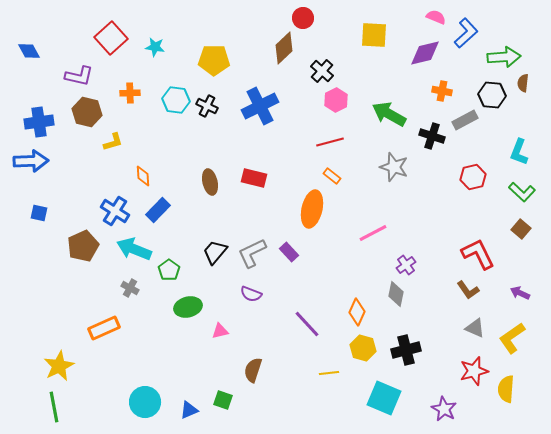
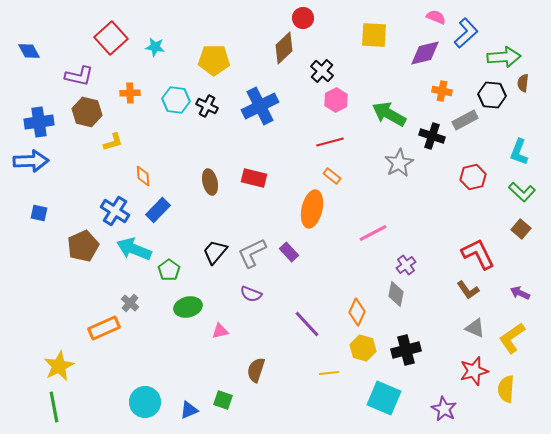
gray star at (394, 167): moved 5 px right, 4 px up; rotated 24 degrees clockwise
gray cross at (130, 288): moved 15 px down; rotated 12 degrees clockwise
brown semicircle at (253, 370): moved 3 px right
